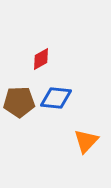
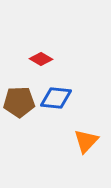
red diamond: rotated 60 degrees clockwise
